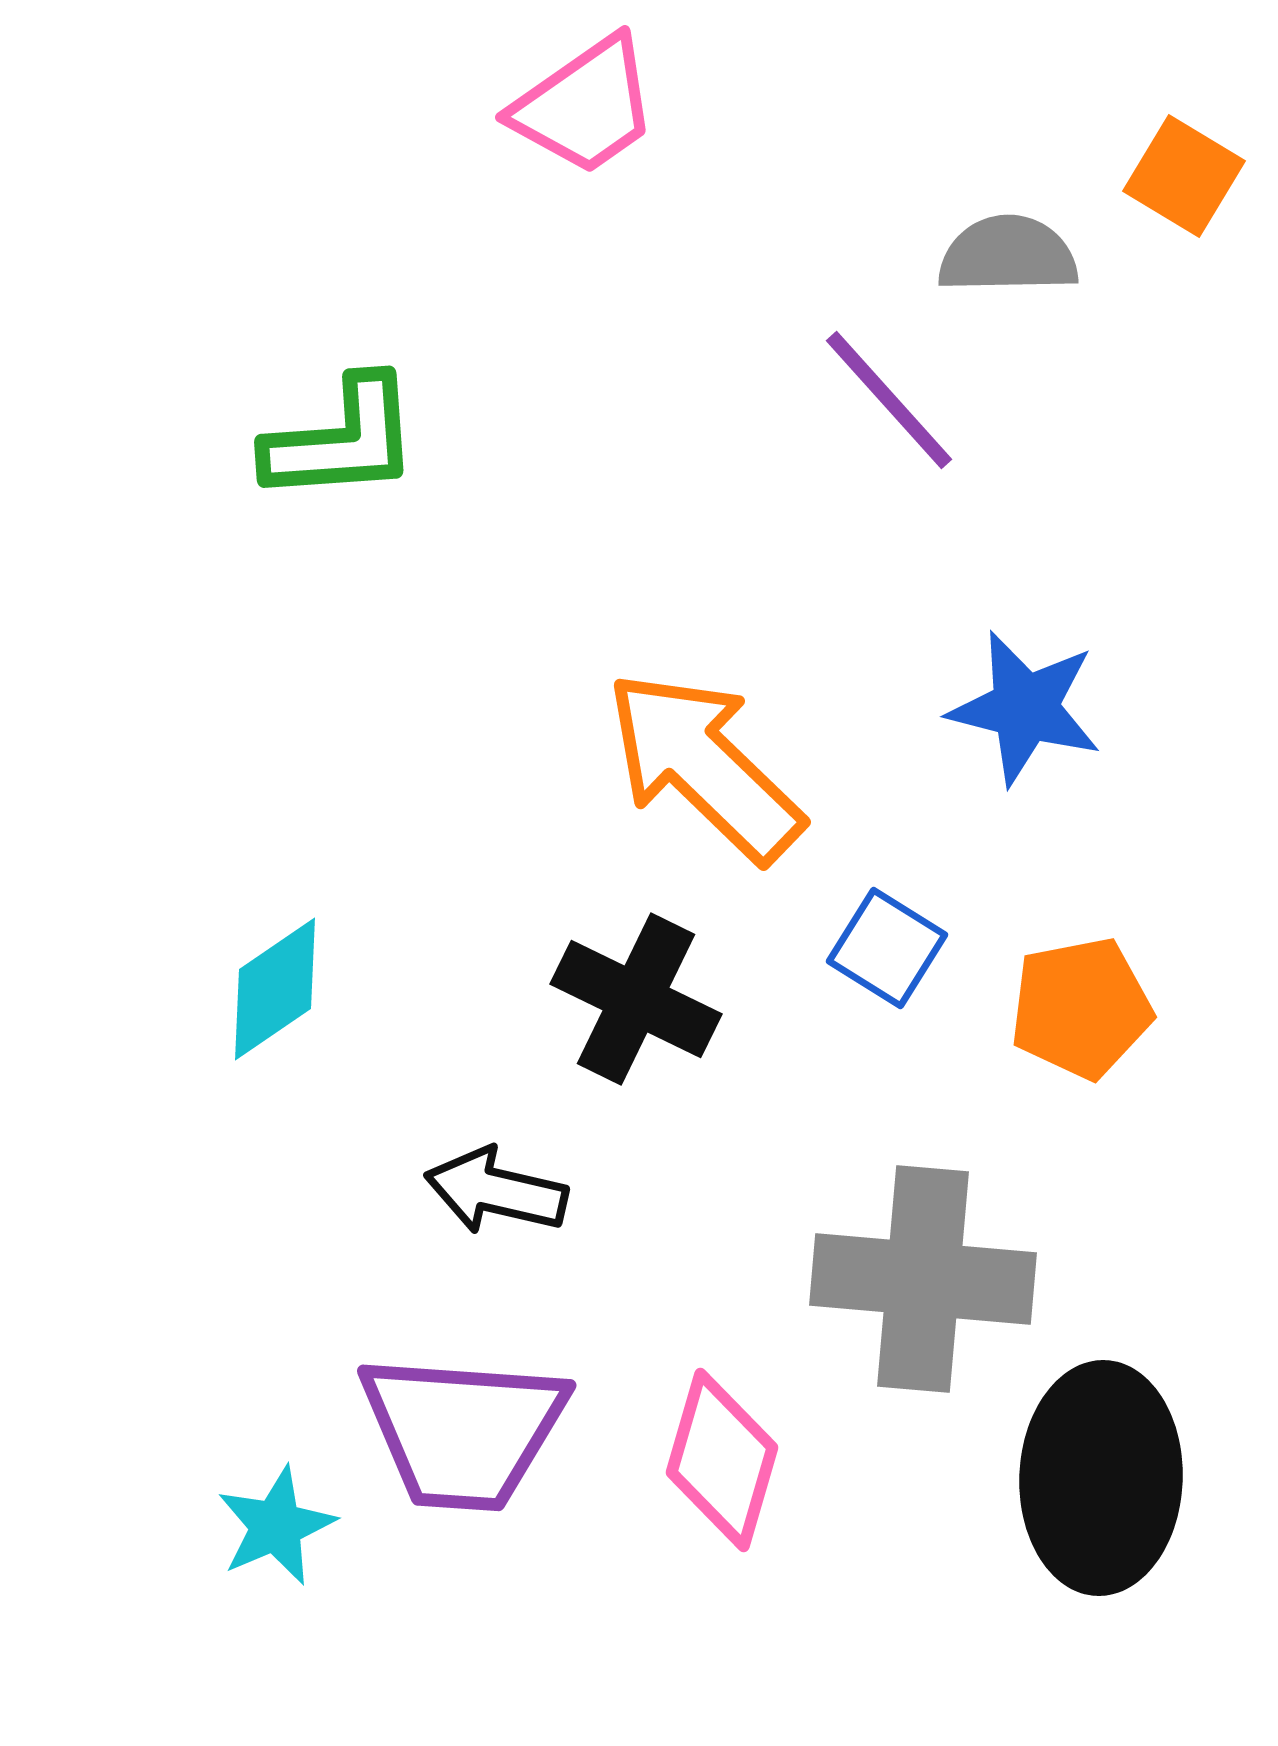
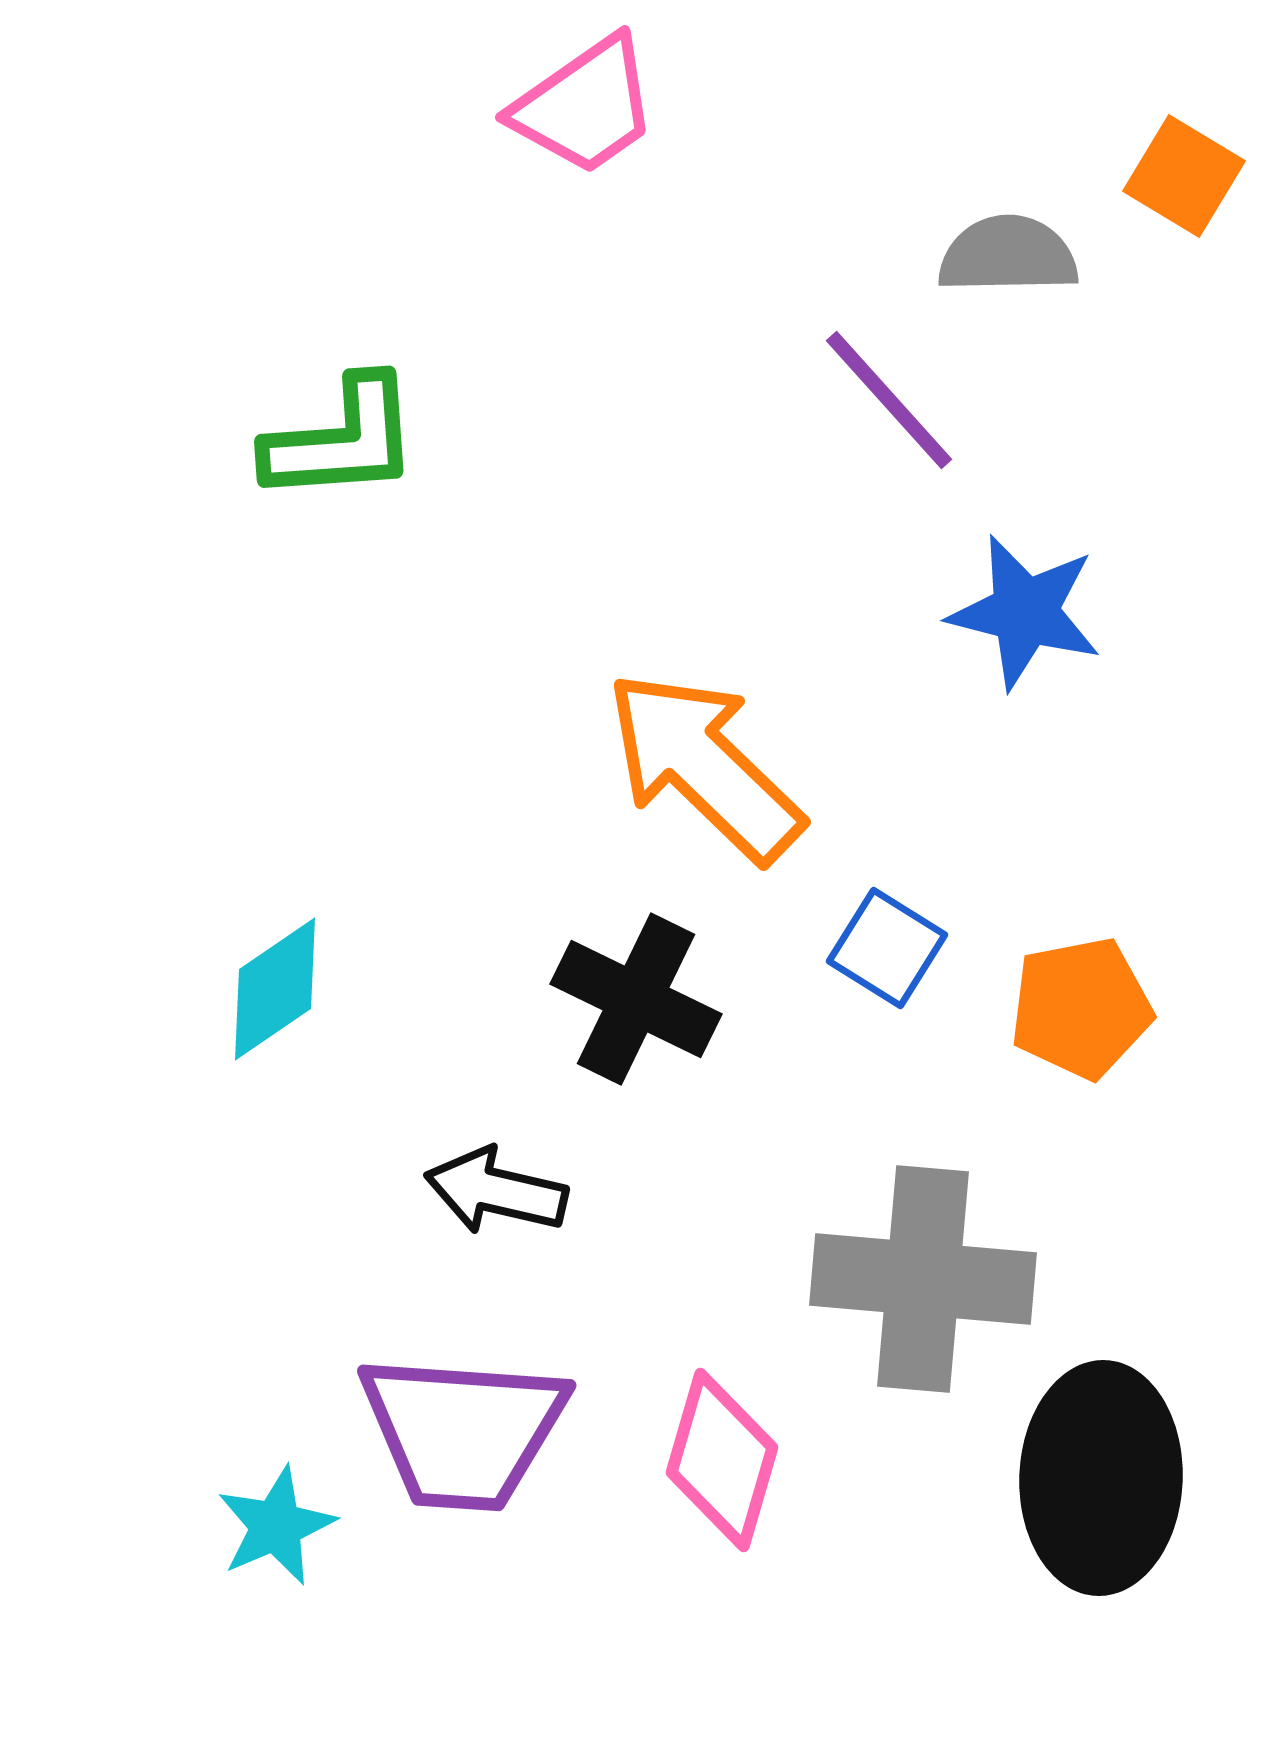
blue star: moved 96 px up
